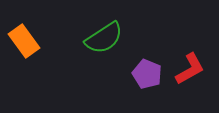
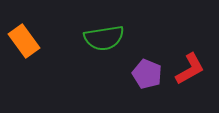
green semicircle: rotated 24 degrees clockwise
